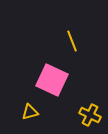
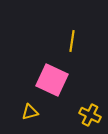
yellow line: rotated 30 degrees clockwise
